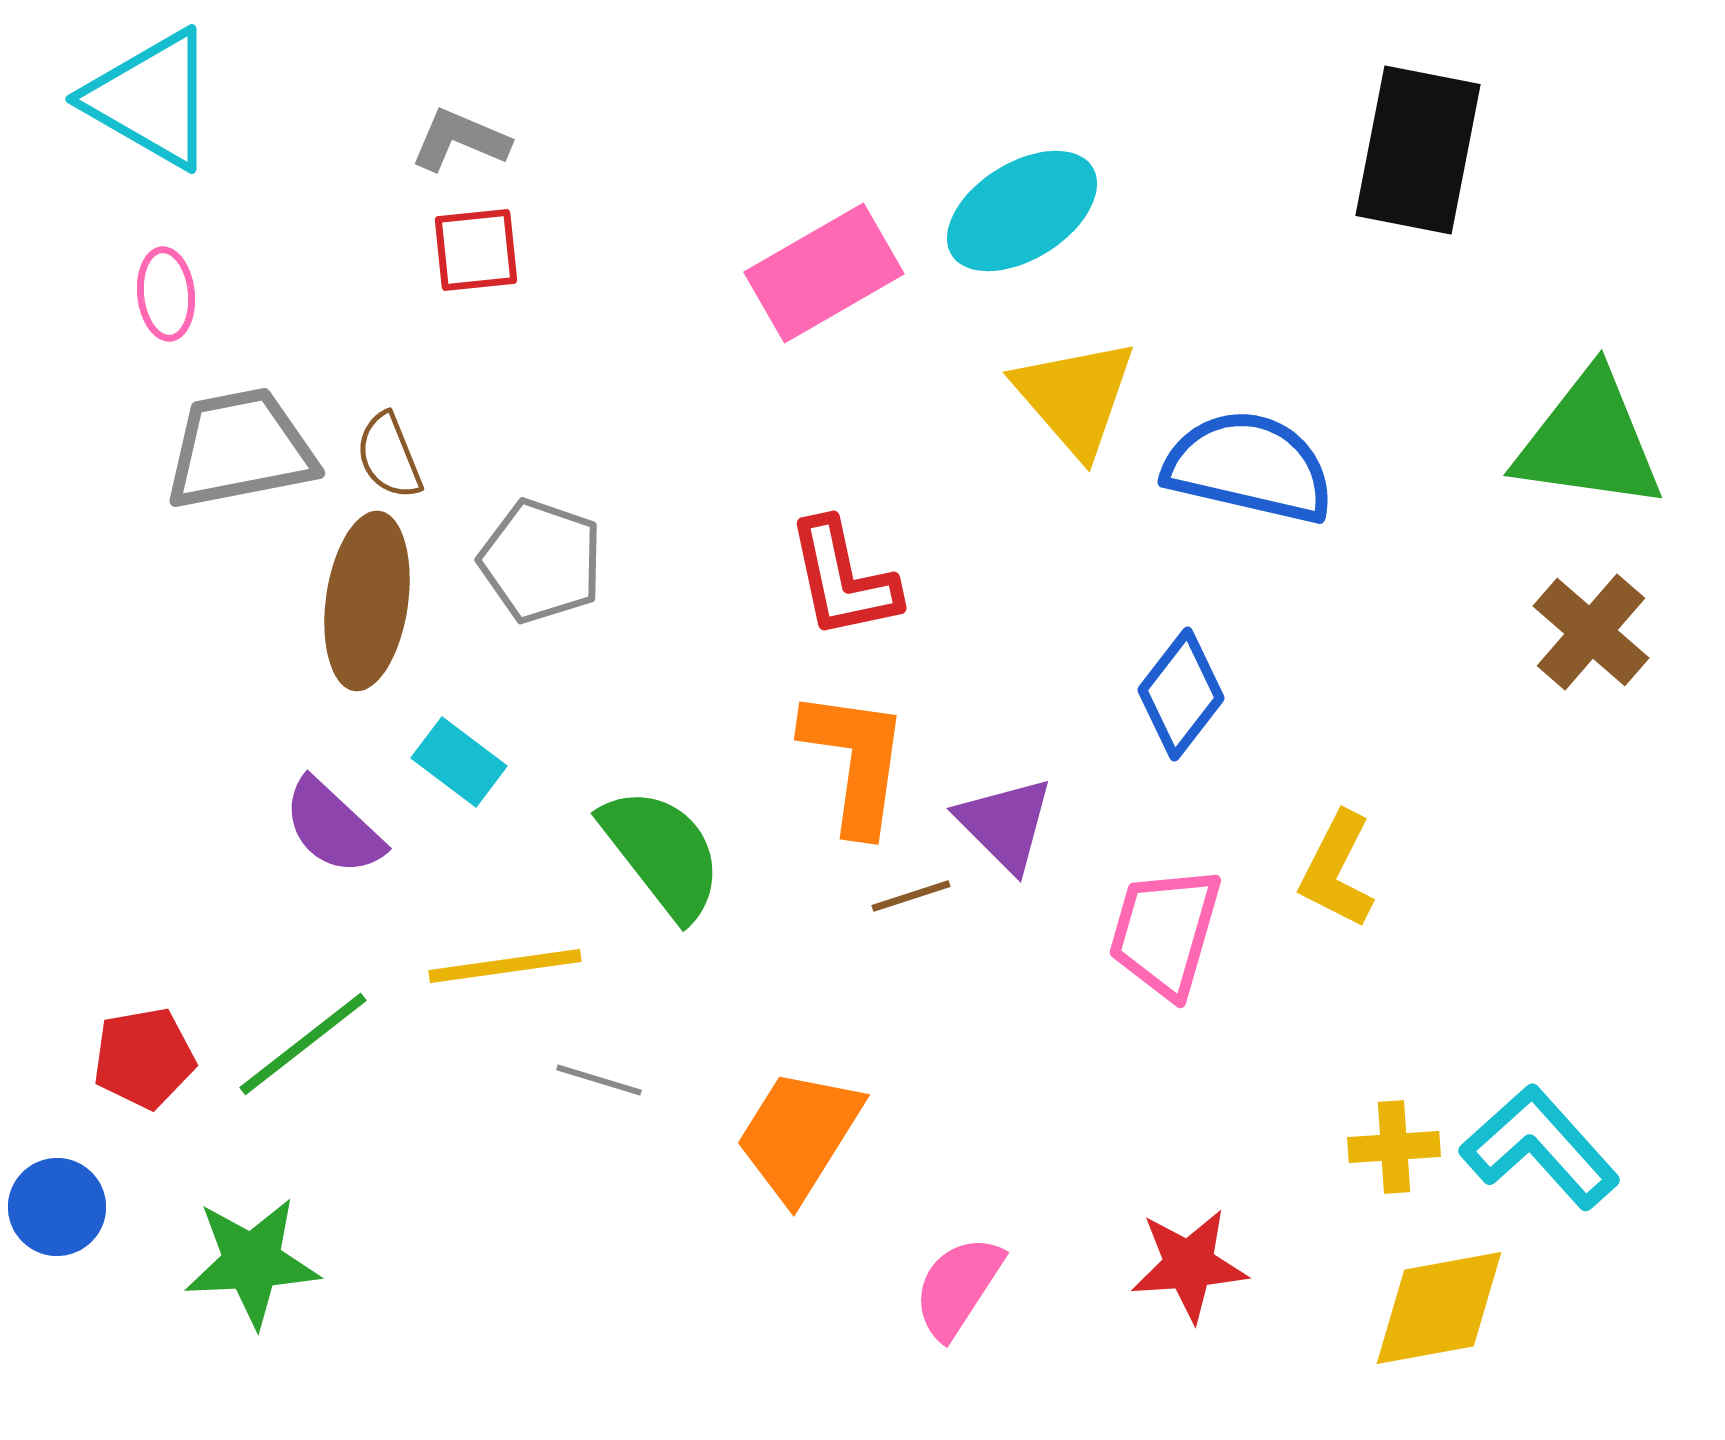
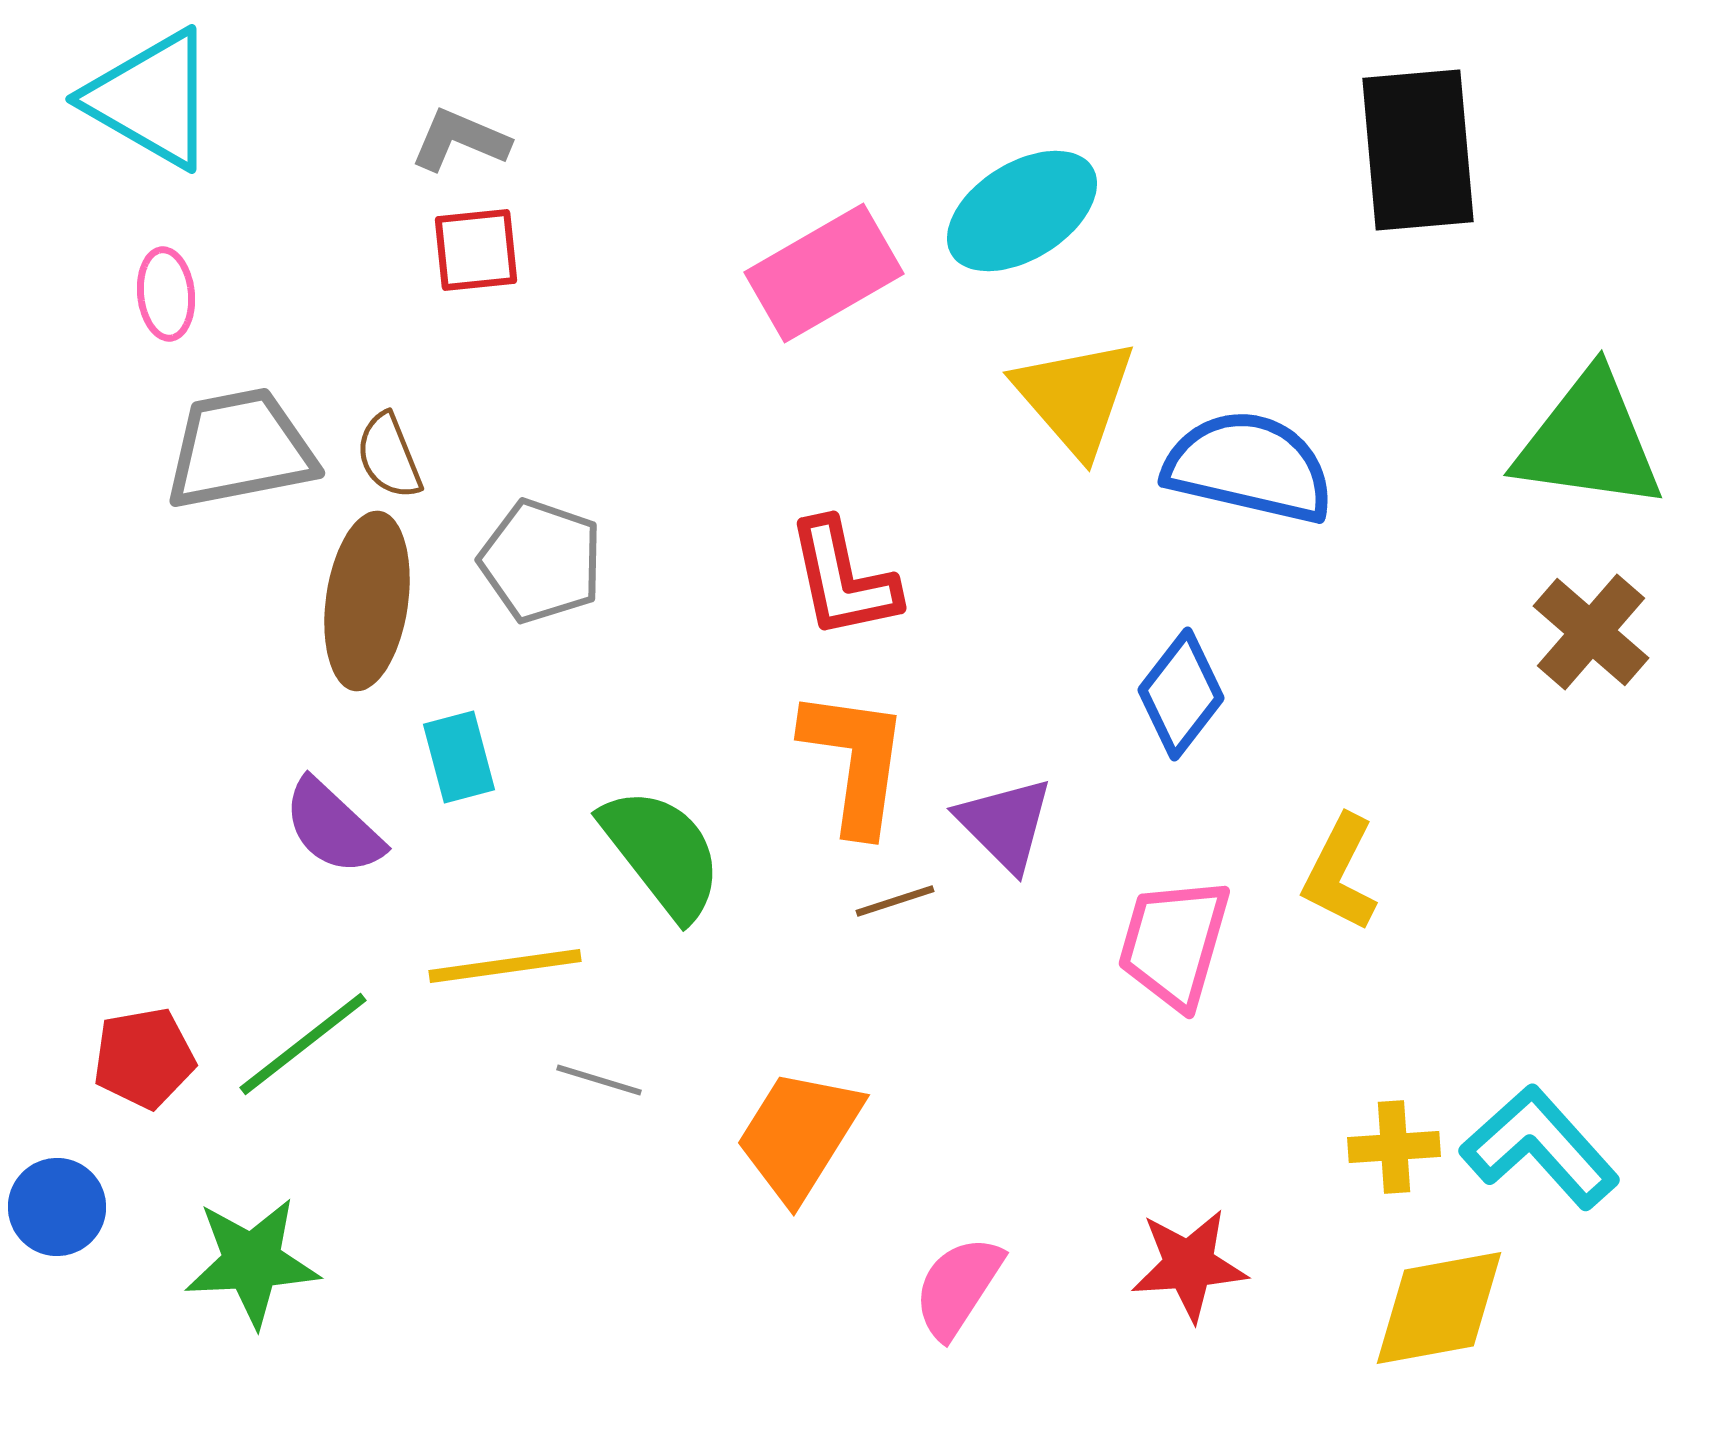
black rectangle: rotated 16 degrees counterclockwise
cyan rectangle: moved 5 px up; rotated 38 degrees clockwise
yellow L-shape: moved 3 px right, 3 px down
brown line: moved 16 px left, 5 px down
pink trapezoid: moved 9 px right, 11 px down
